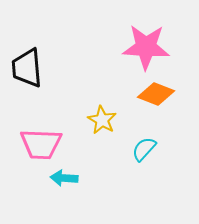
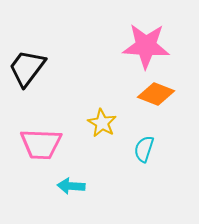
pink star: moved 1 px up
black trapezoid: rotated 42 degrees clockwise
yellow star: moved 3 px down
cyan semicircle: rotated 24 degrees counterclockwise
cyan arrow: moved 7 px right, 8 px down
